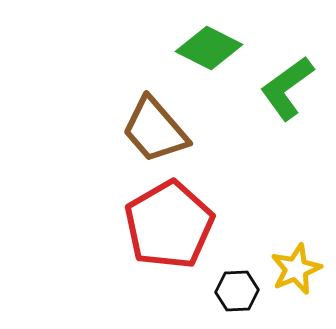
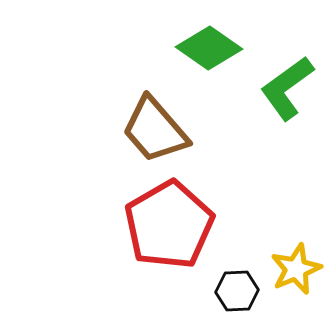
green diamond: rotated 8 degrees clockwise
